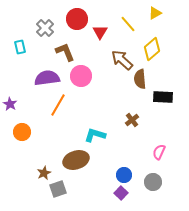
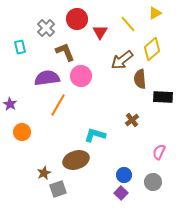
gray cross: moved 1 px right
brown arrow: rotated 80 degrees counterclockwise
